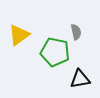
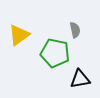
gray semicircle: moved 1 px left, 2 px up
green pentagon: moved 1 px down
